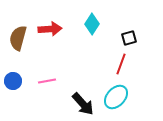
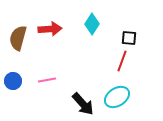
black square: rotated 21 degrees clockwise
red line: moved 1 px right, 3 px up
pink line: moved 1 px up
cyan ellipse: moved 1 px right; rotated 15 degrees clockwise
